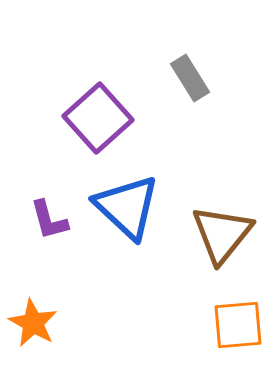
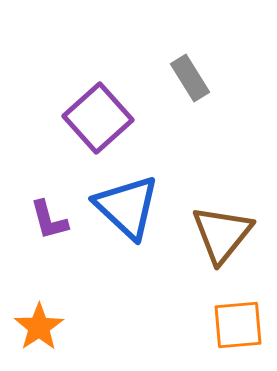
orange star: moved 6 px right, 4 px down; rotated 9 degrees clockwise
